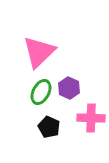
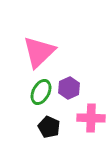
purple hexagon: rotated 10 degrees clockwise
